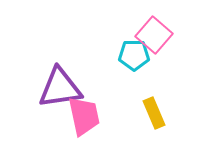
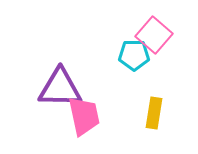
purple triangle: rotated 9 degrees clockwise
yellow rectangle: rotated 32 degrees clockwise
